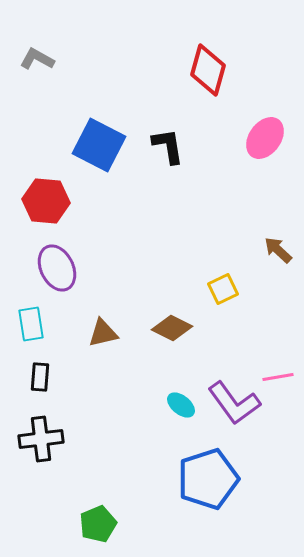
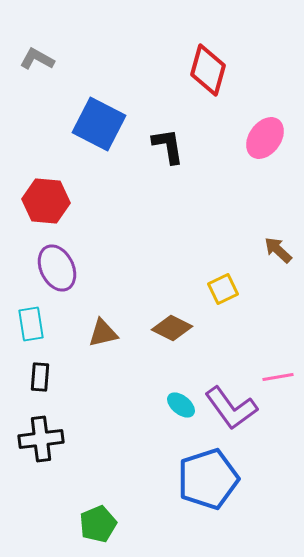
blue square: moved 21 px up
purple L-shape: moved 3 px left, 5 px down
